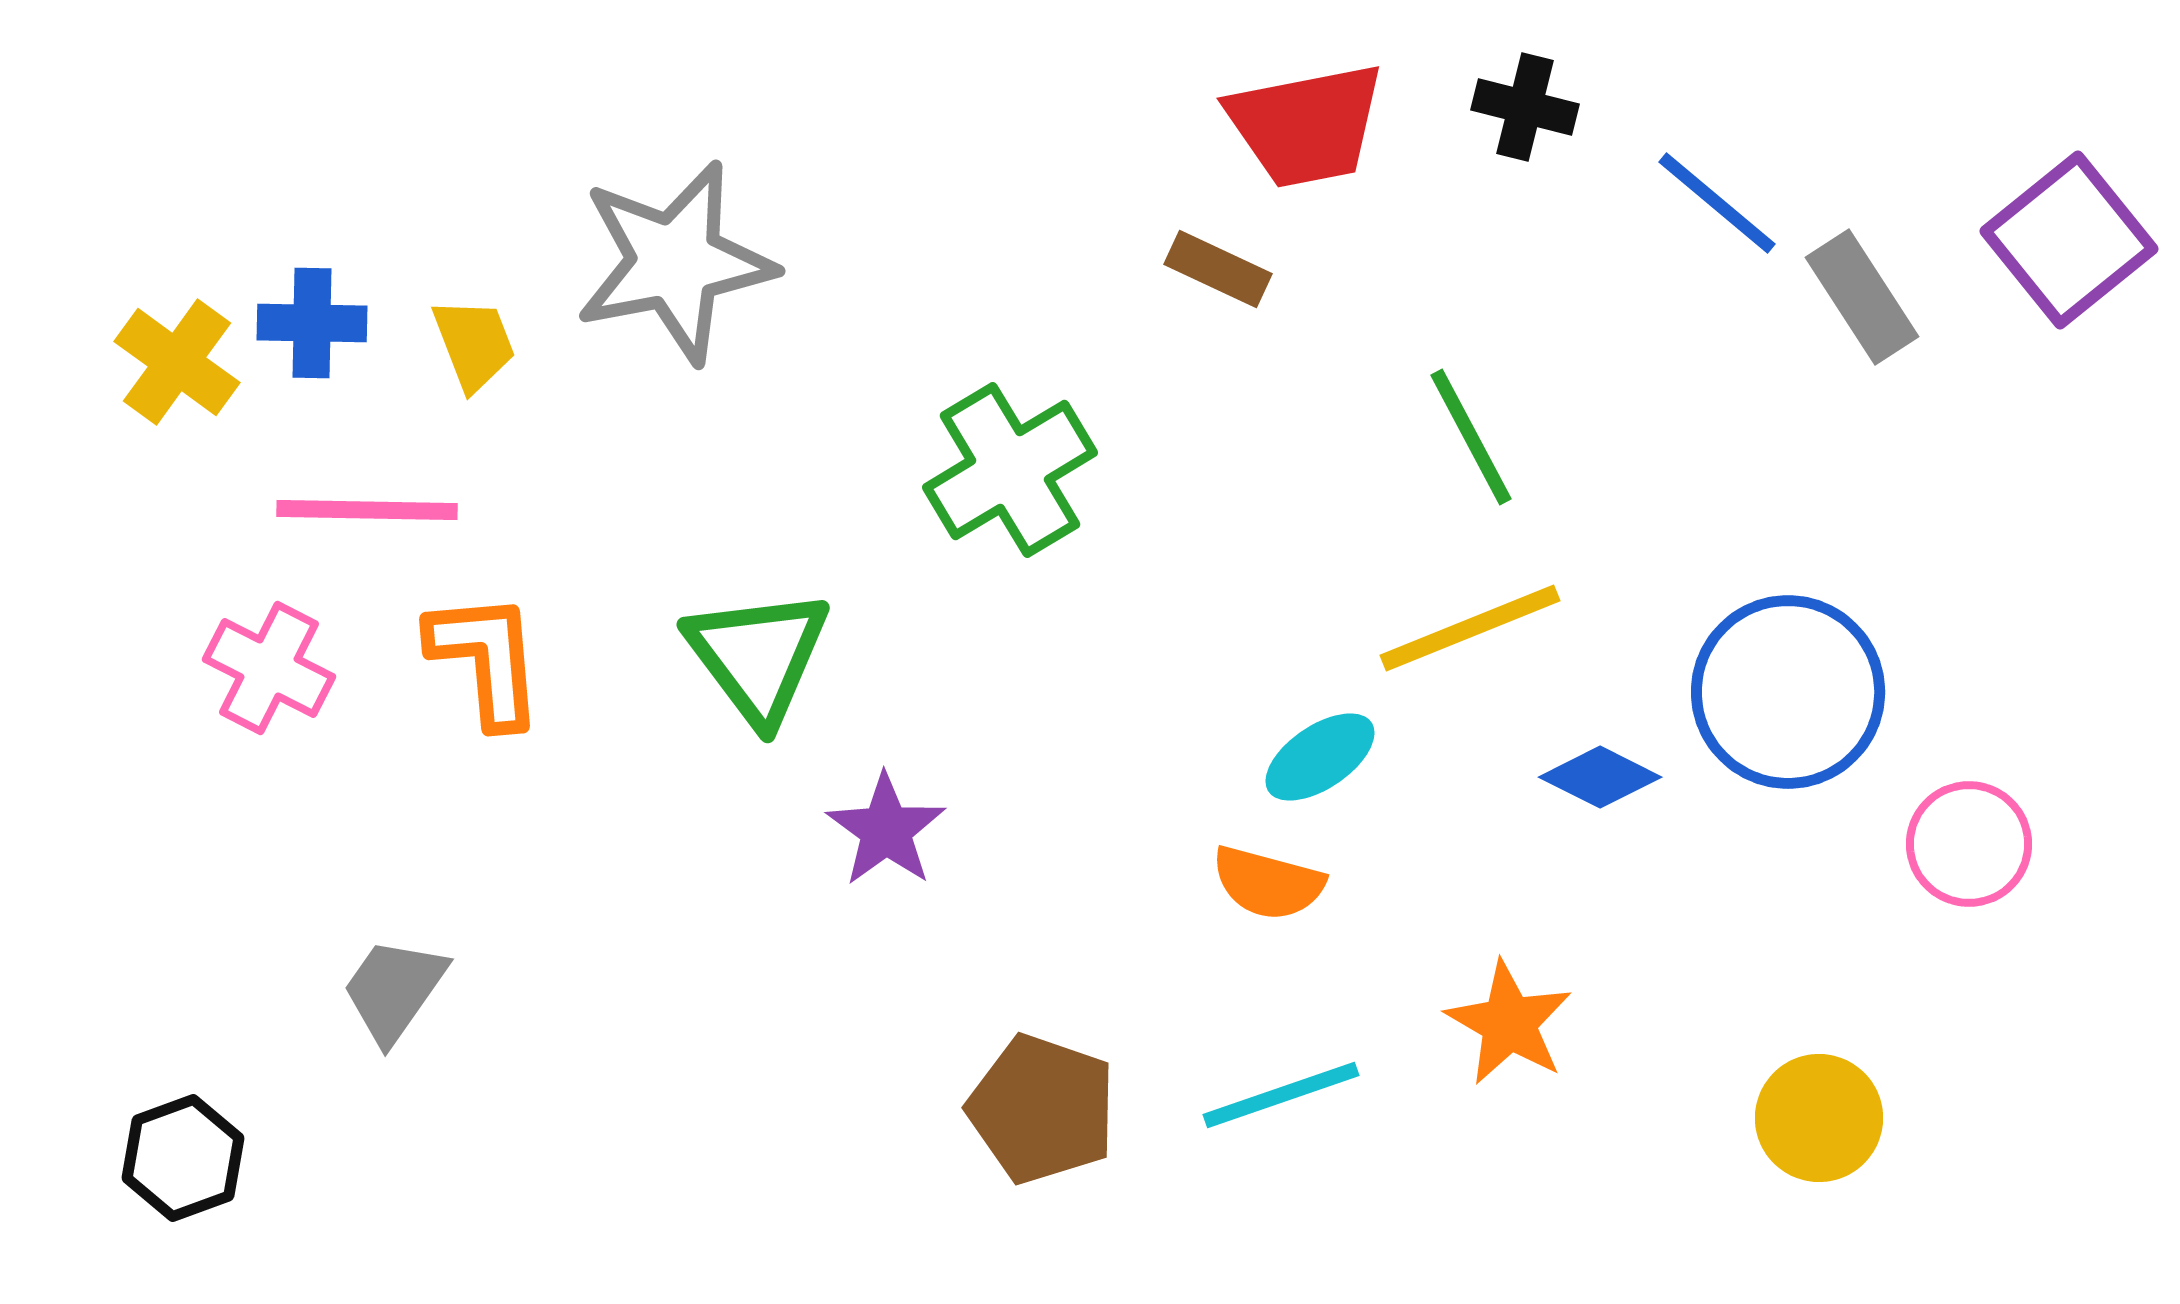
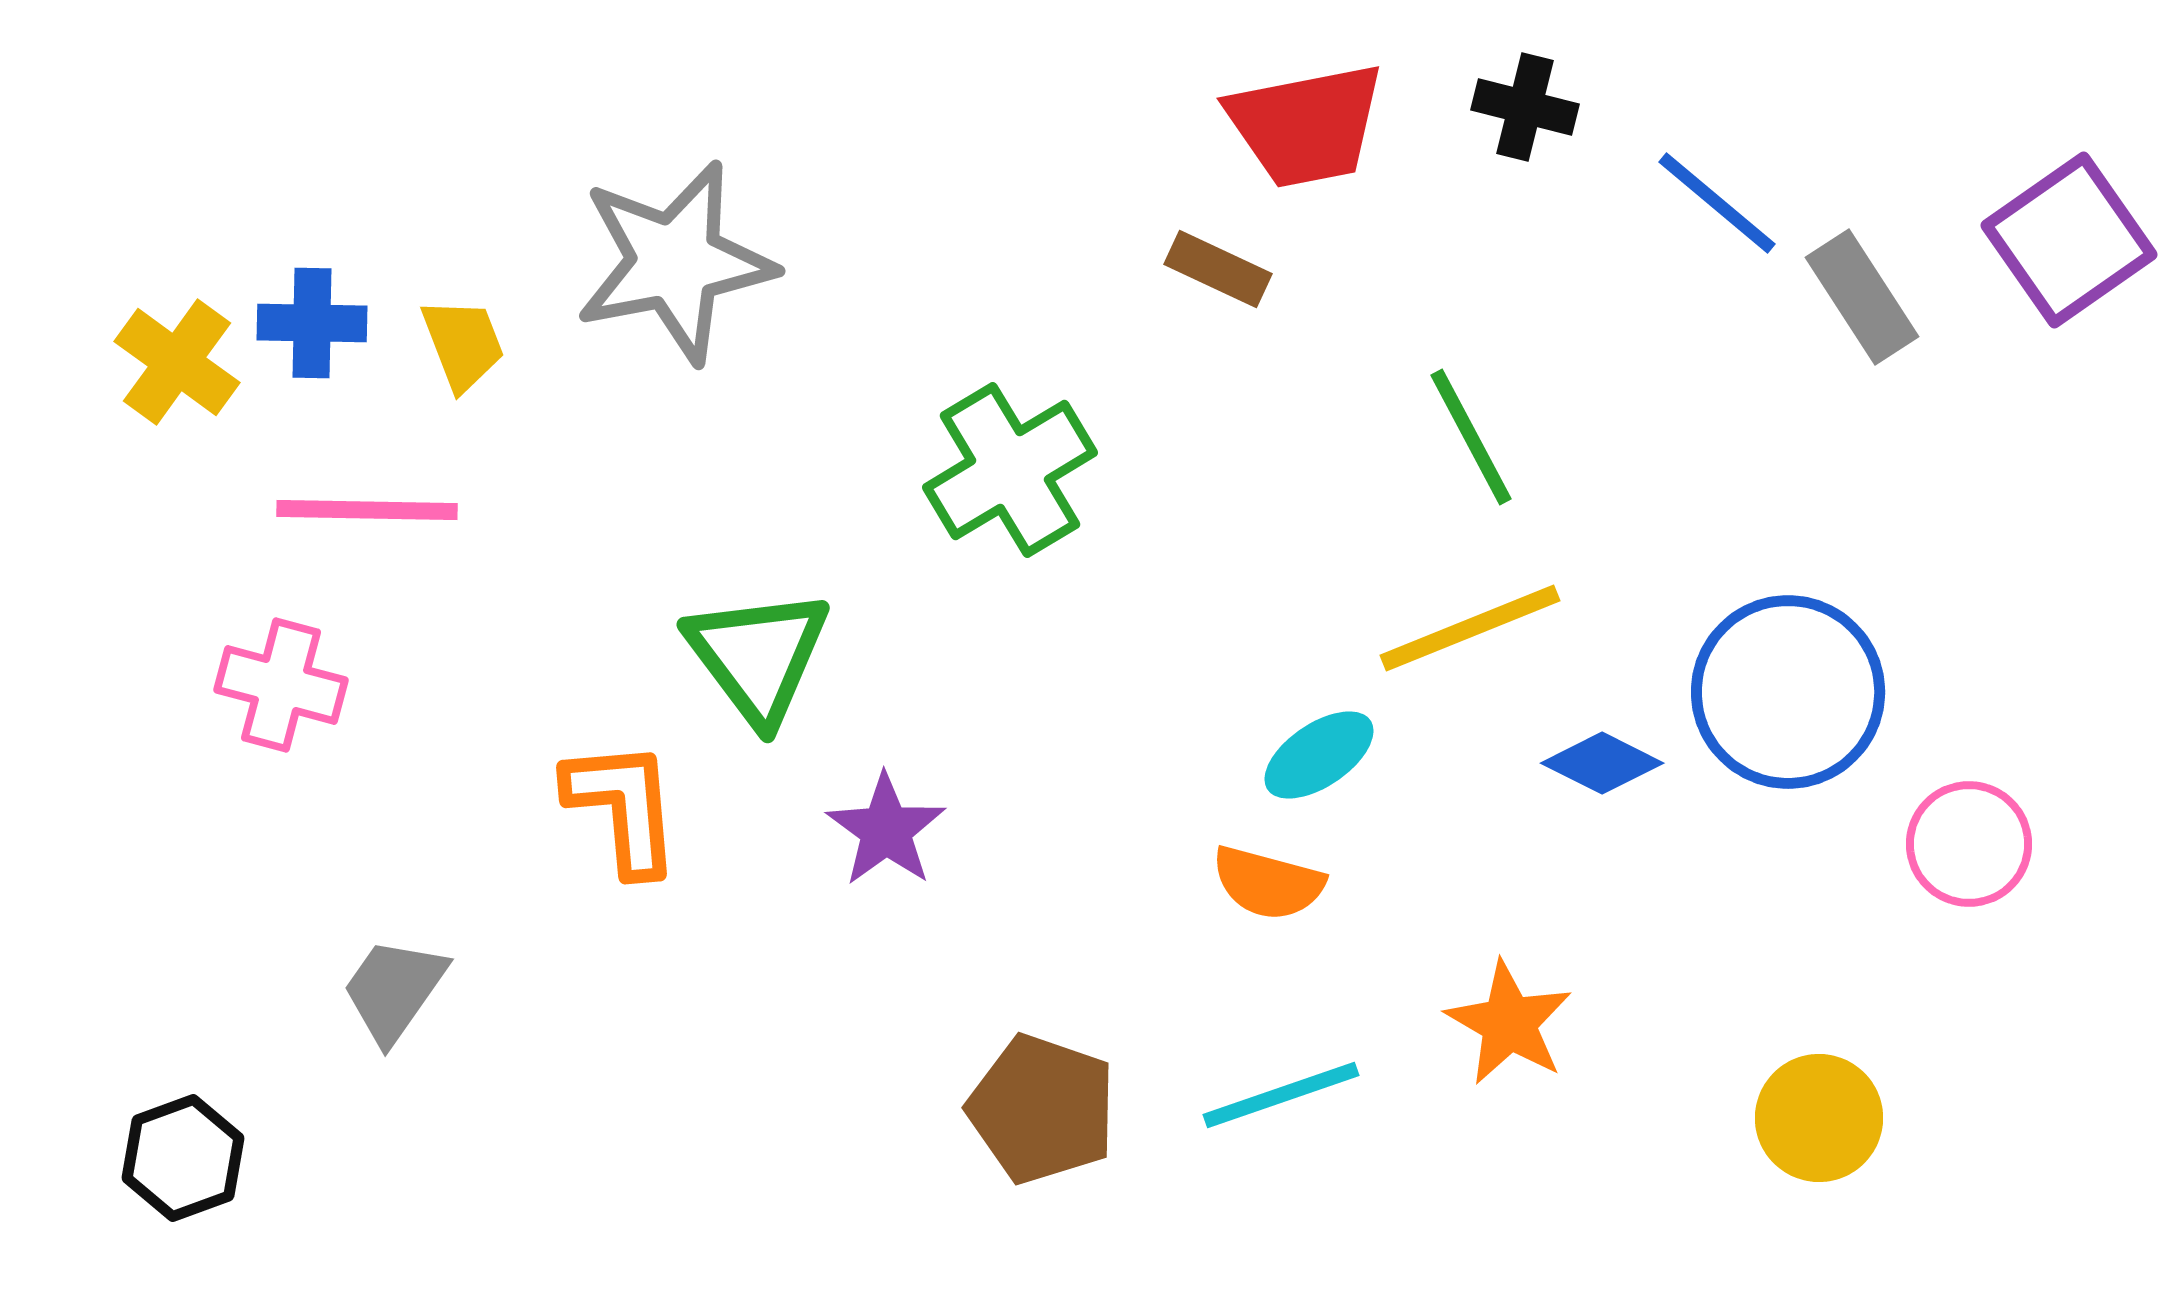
purple square: rotated 4 degrees clockwise
yellow trapezoid: moved 11 px left
orange L-shape: moved 137 px right, 148 px down
pink cross: moved 12 px right, 17 px down; rotated 12 degrees counterclockwise
cyan ellipse: moved 1 px left, 2 px up
blue diamond: moved 2 px right, 14 px up
